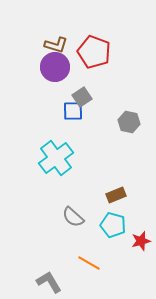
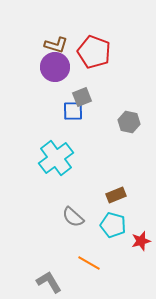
gray square: rotated 12 degrees clockwise
